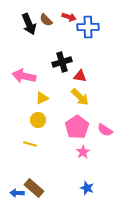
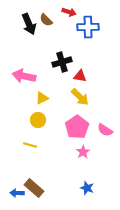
red arrow: moved 5 px up
yellow line: moved 1 px down
